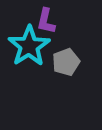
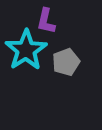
cyan star: moved 3 px left, 4 px down
